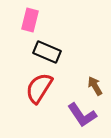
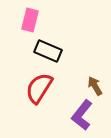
black rectangle: moved 1 px right, 1 px up
purple L-shape: rotated 72 degrees clockwise
